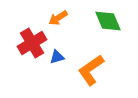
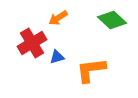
green diamond: moved 4 px right, 1 px up; rotated 24 degrees counterclockwise
orange L-shape: rotated 28 degrees clockwise
